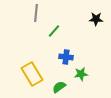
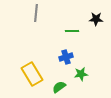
green line: moved 18 px right; rotated 48 degrees clockwise
blue cross: rotated 24 degrees counterclockwise
